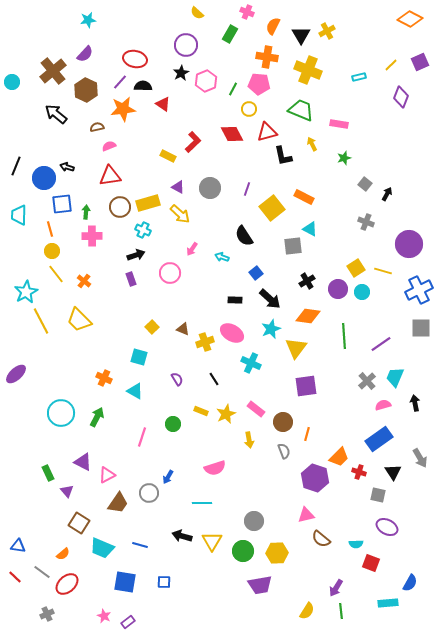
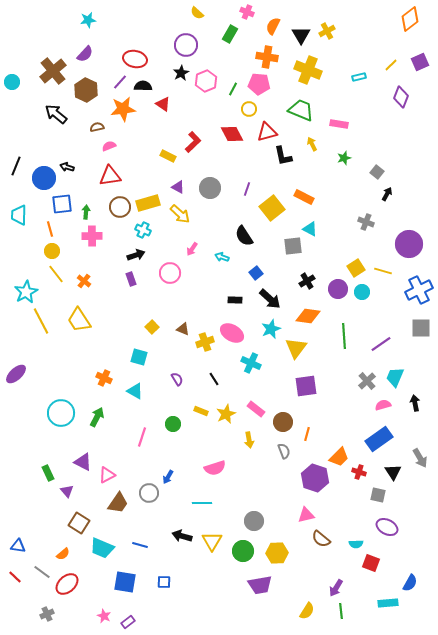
orange diamond at (410, 19): rotated 65 degrees counterclockwise
gray square at (365, 184): moved 12 px right, 12 px up
yellow trapezoid at (79, 320): rotated 12 degrees clockwise
